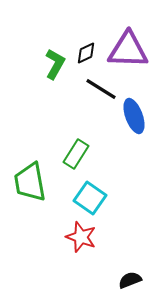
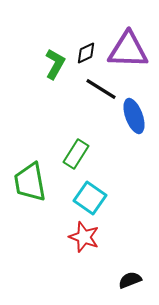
red star: moved 3 px right
